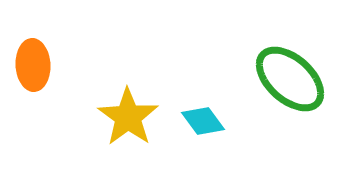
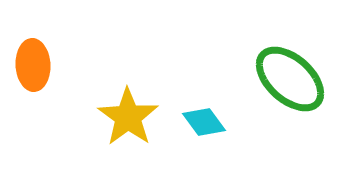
cyan diamond: moved 1 px right, 1 px down
